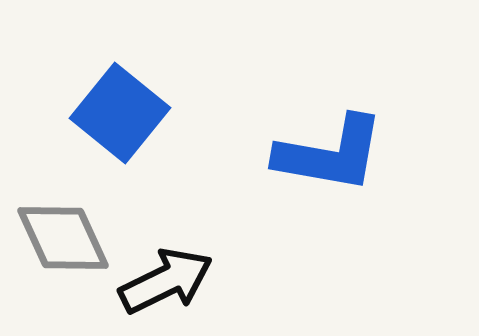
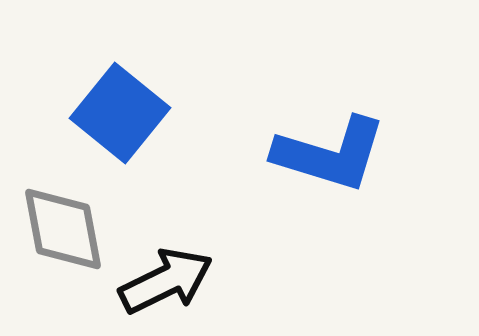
blue L-shape: rotated 7 degrees clockwise
gray diamond: moved 9 px up; rotated 14 degrees clockwise
